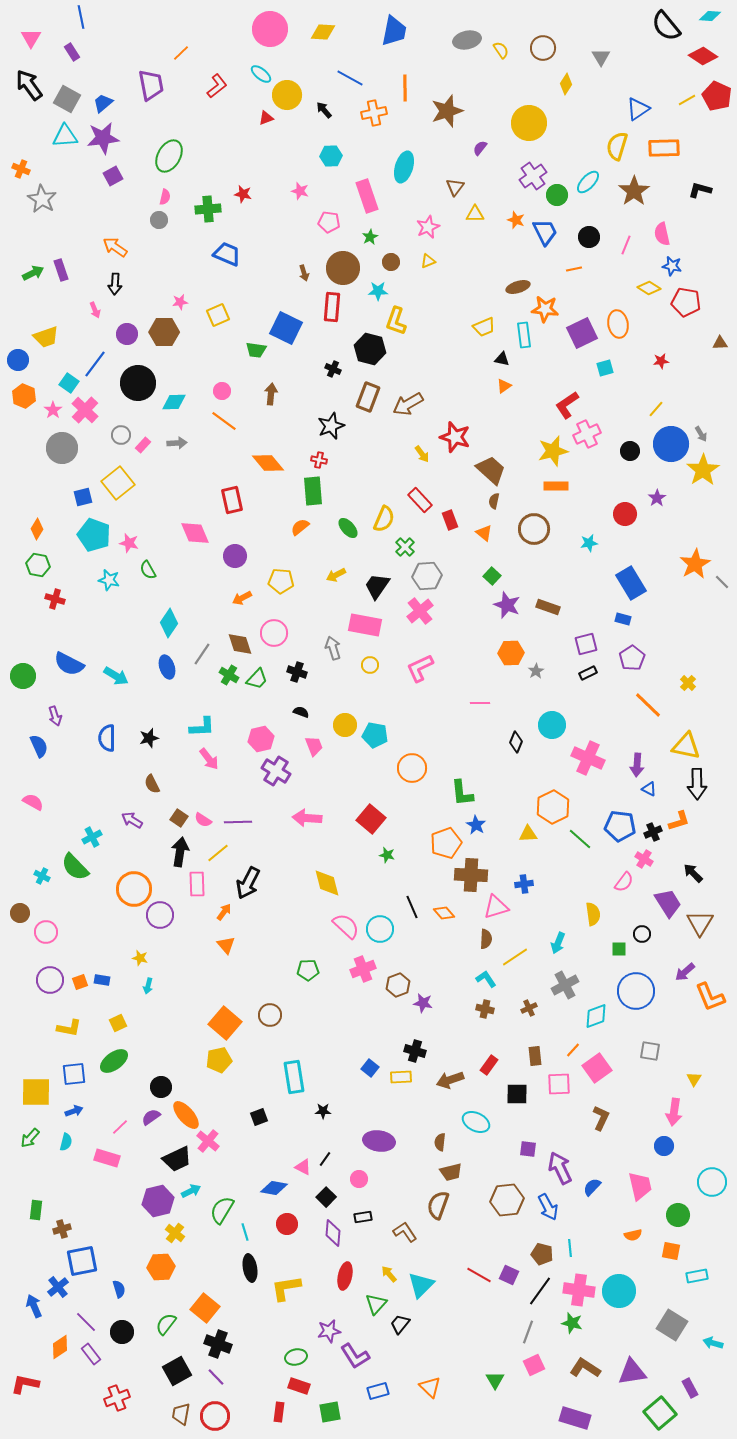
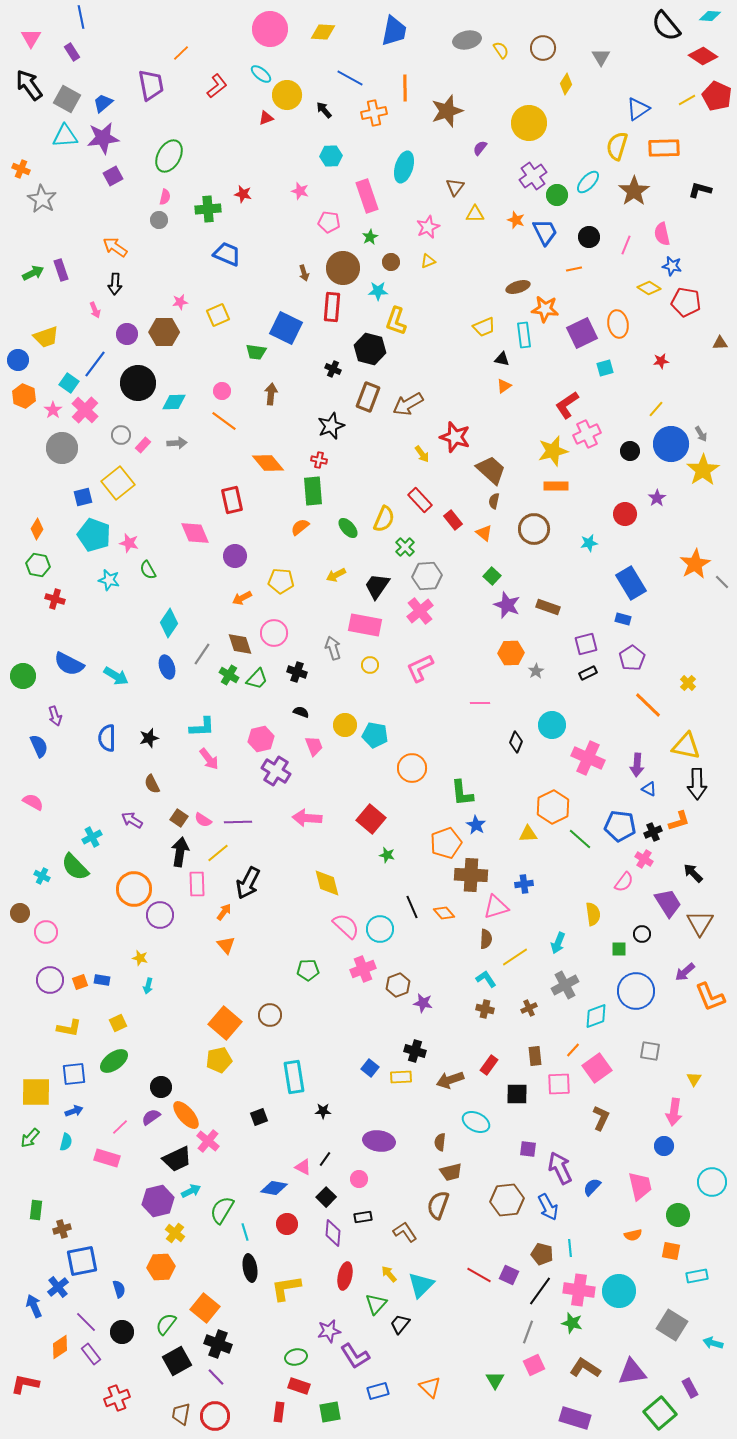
green trapezoid at (256, 350): moved 2 px down
red rectangle at (450, 520): moved 3 px right; rotated 18 degrees counterclockwise
black square at (177, 1371): moved 10 px up
